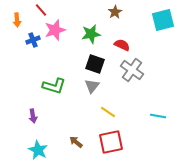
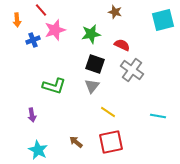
brown star: rotated 24 degrees counterclockwise
purple arrow: moved 1 px left, 1 px up
